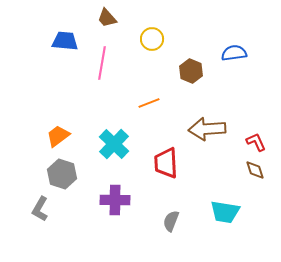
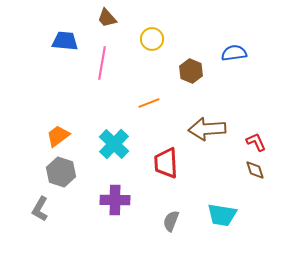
gray hexagon: moved 1 px left, 2 px up
cyan trapezoid: moved 3 px left, 3 px down
